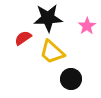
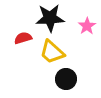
black star: moved 2 px right
red semicircle: rotated 18 degrees clockwise
black circle: moved 5 px left
